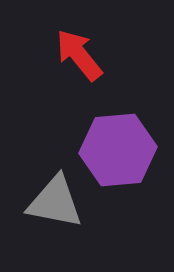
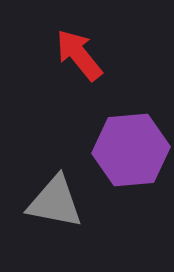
purple hexagon: moved 13 px right
